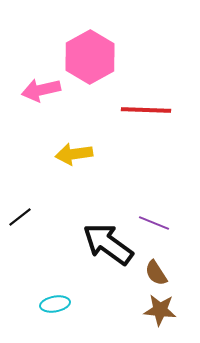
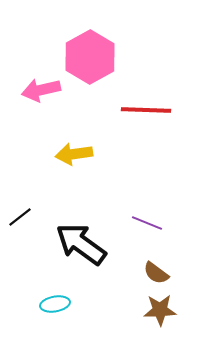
purple line: moved 7 px left
black arrow: moved 27 px left
brown semicircle: rotated 20 degrees counterclockwise
brown star: rotated 8 degrees counterclockwise
